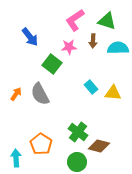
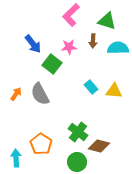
pink L-shape: moved 4 px left, 5 px up; rotated 10 degrees counterclockwise
blue arrow: moved 3 px right, 7 px down
yellow triangle: moved 1 px right, 2 px up
